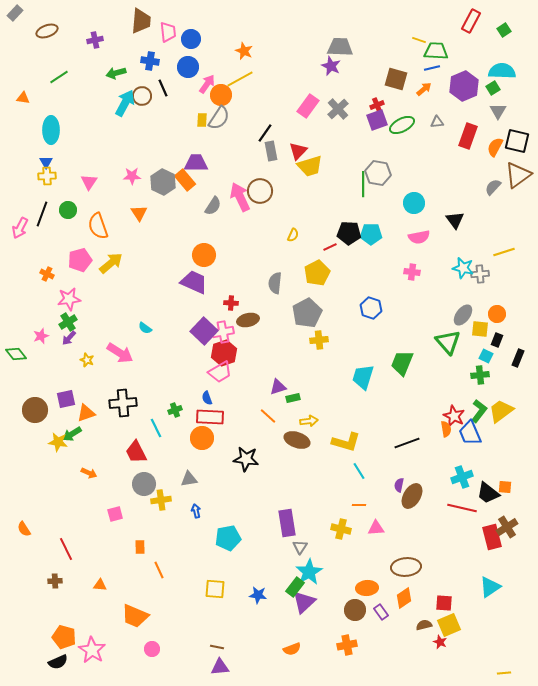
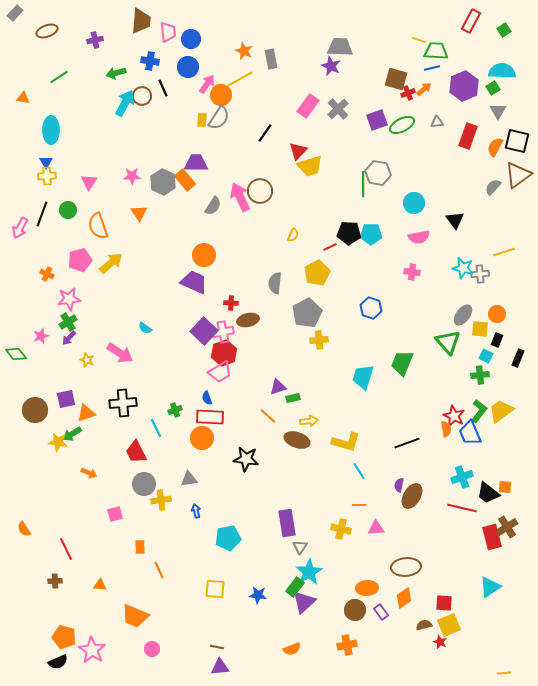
red cross at (377, 105): moved 31 px right, 12 px up
gray rectangle at (271, 151): moved 92 px up
